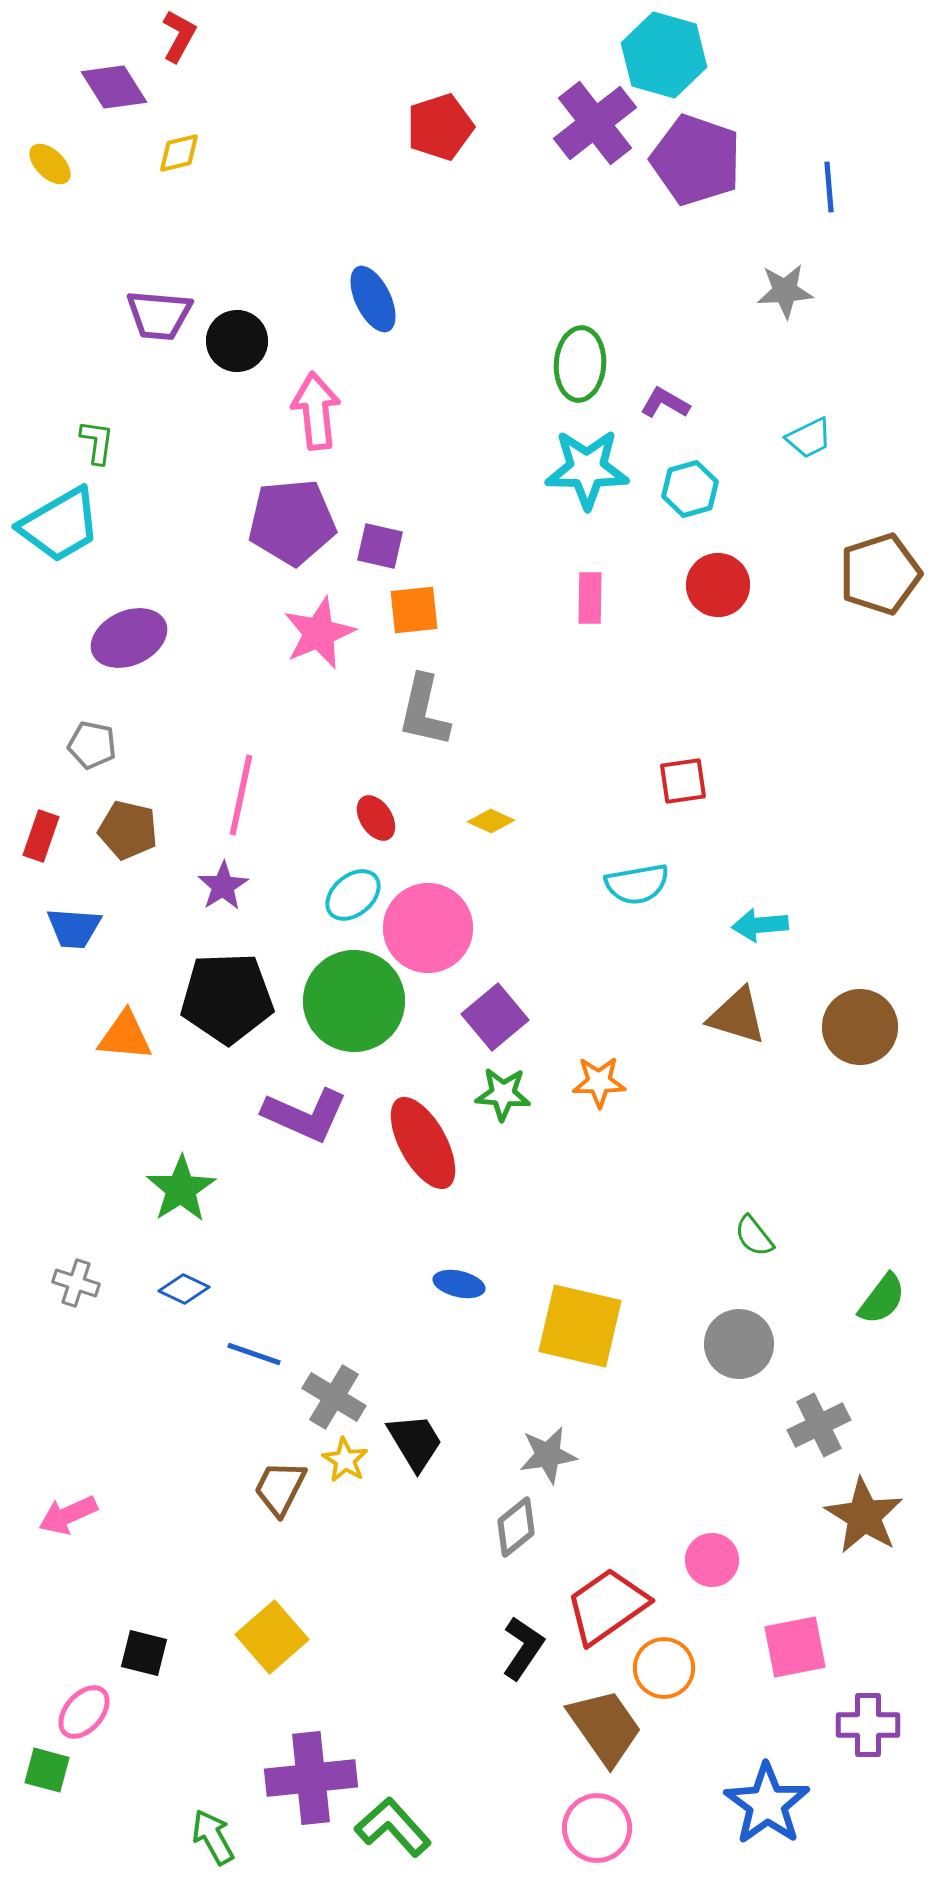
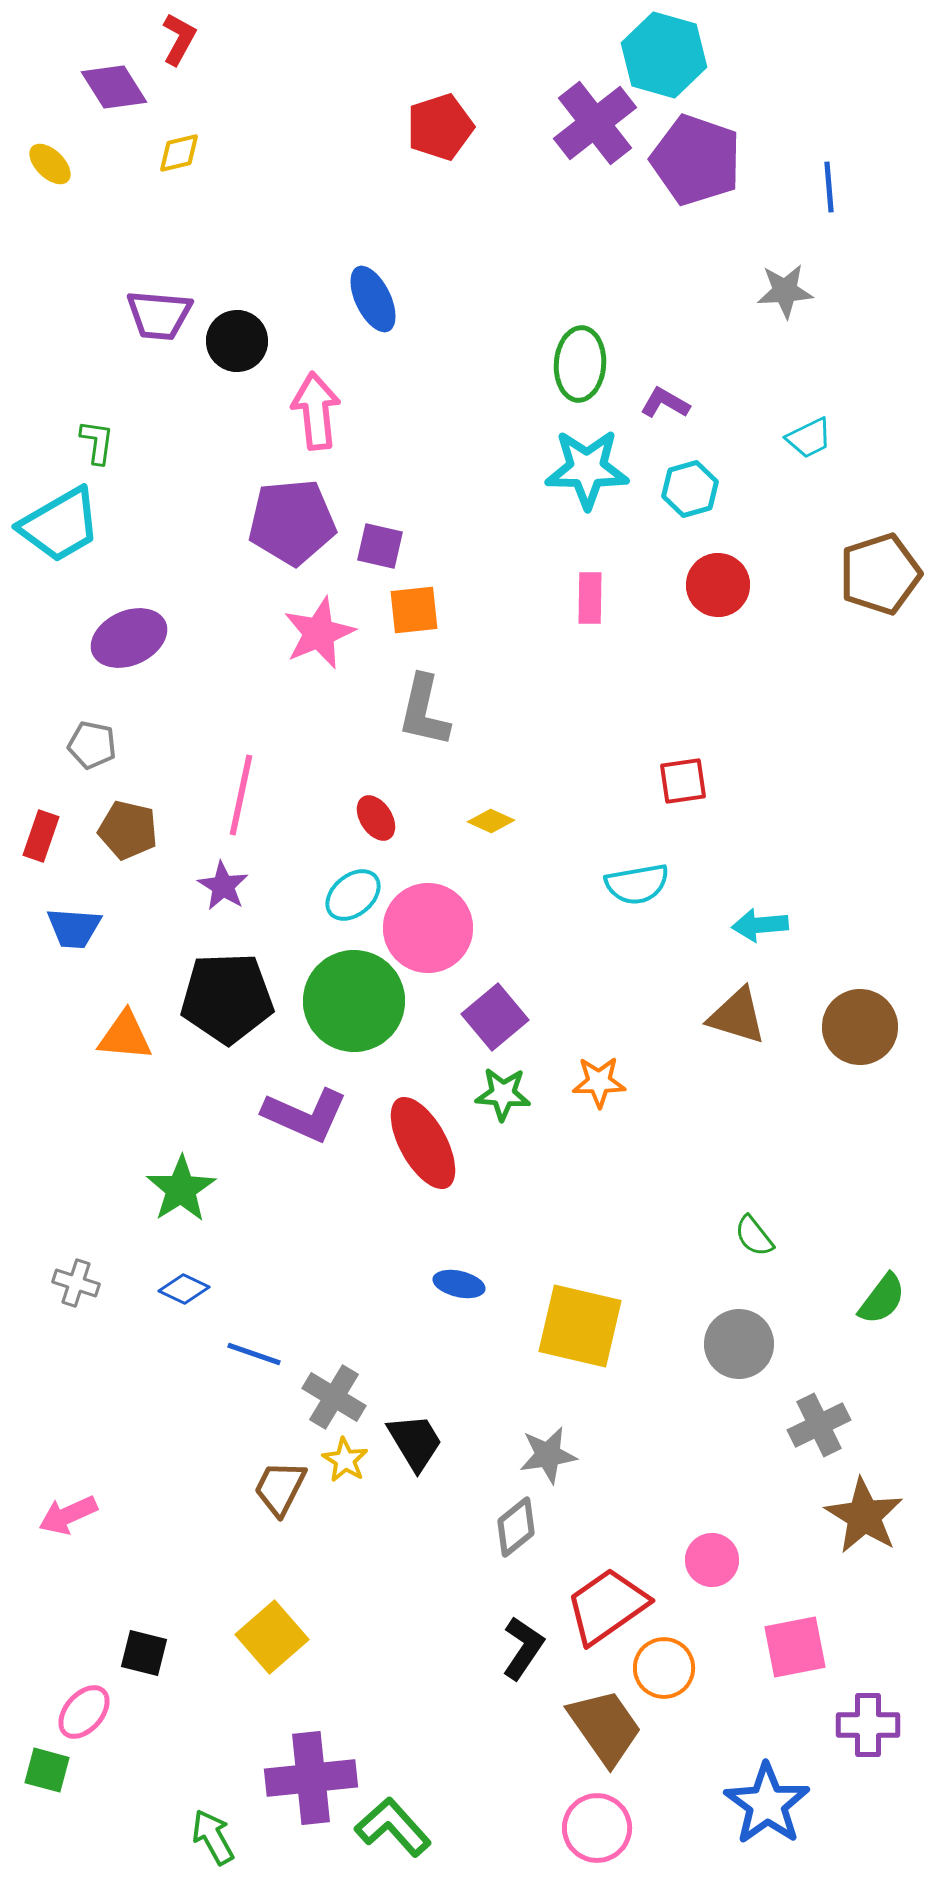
red L-shape at (179, 36): moved 3 px down
purple star at (223, 886): rotated 9 degrees counterclockwise
